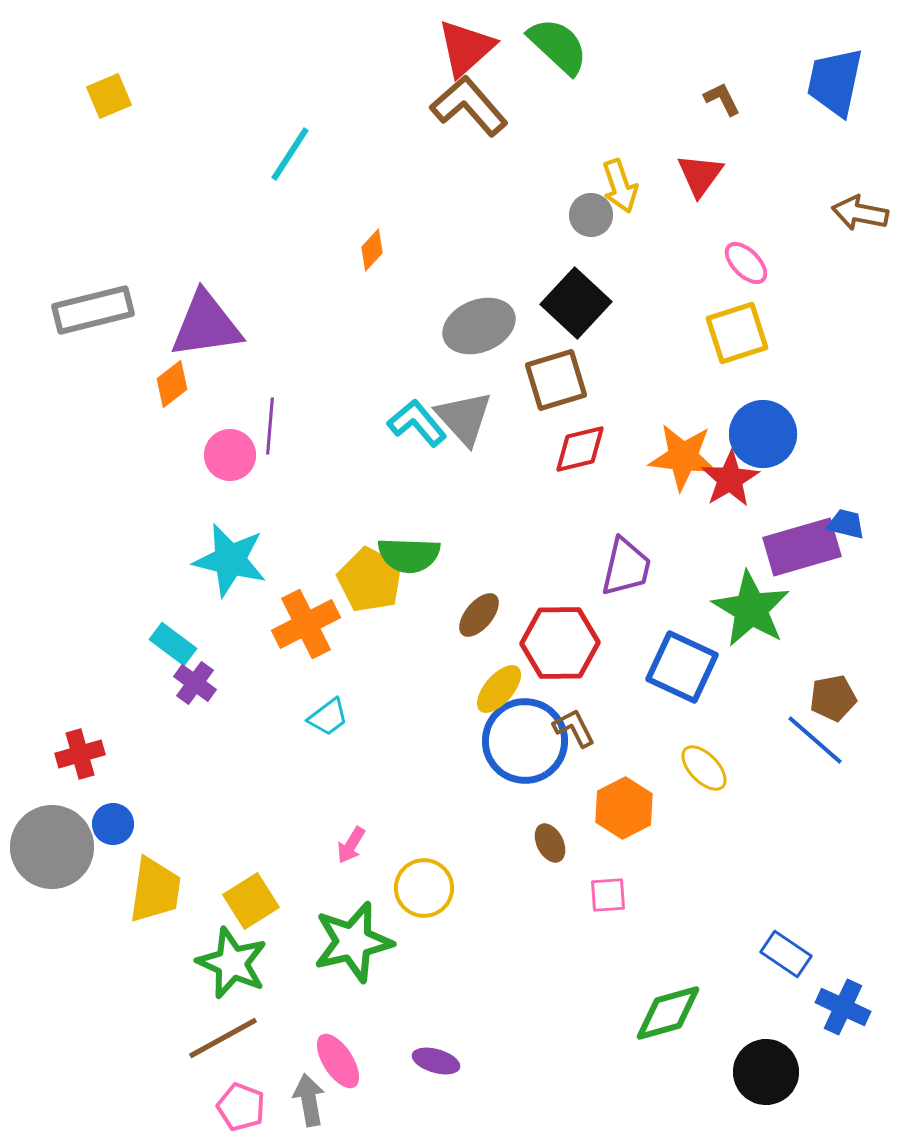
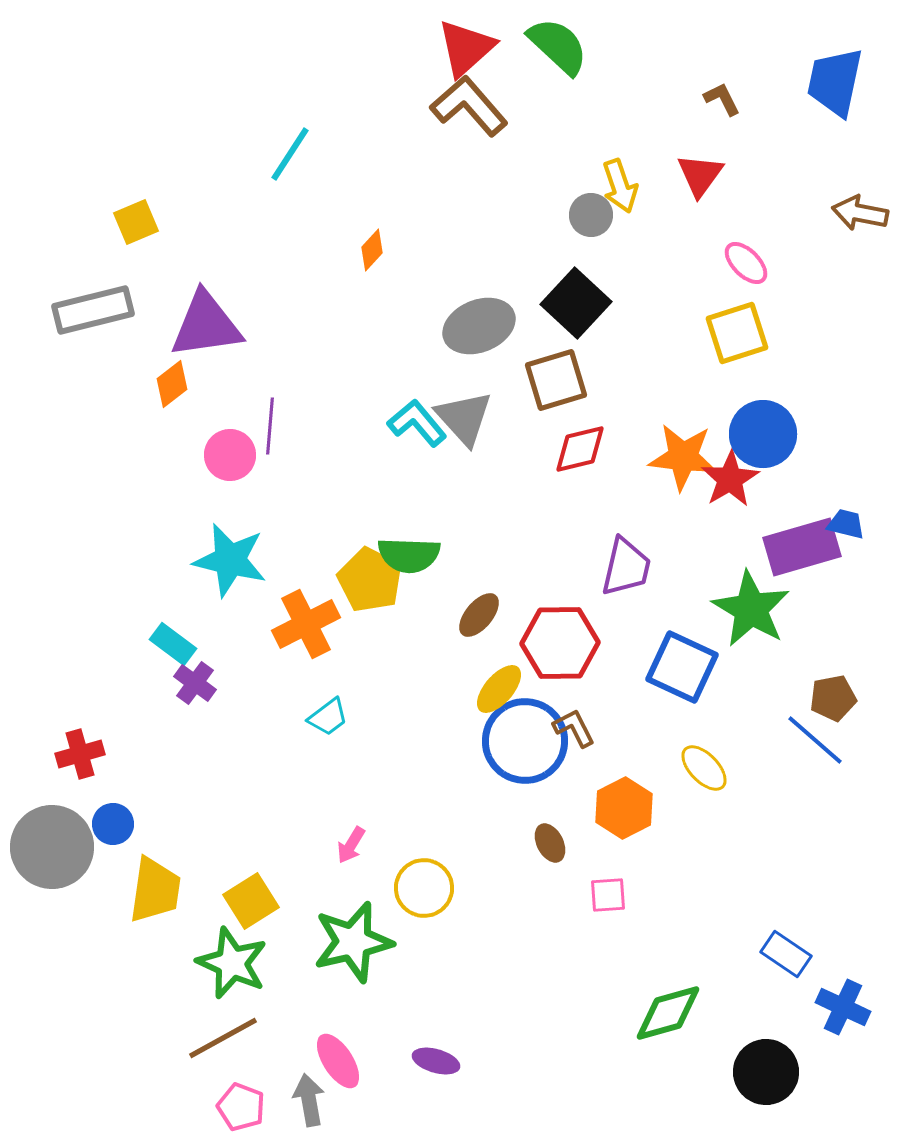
yellow square at (109, 96): moved 27 px right, 126 px down
